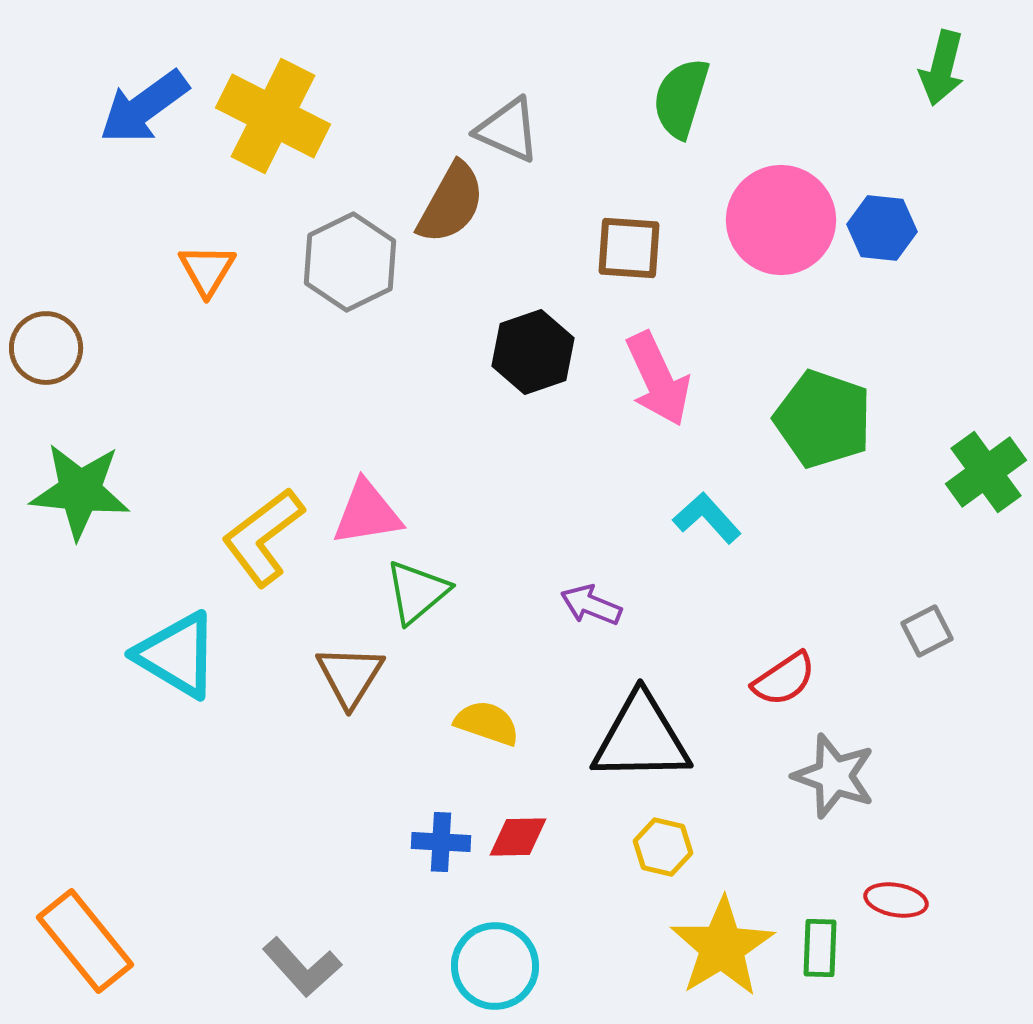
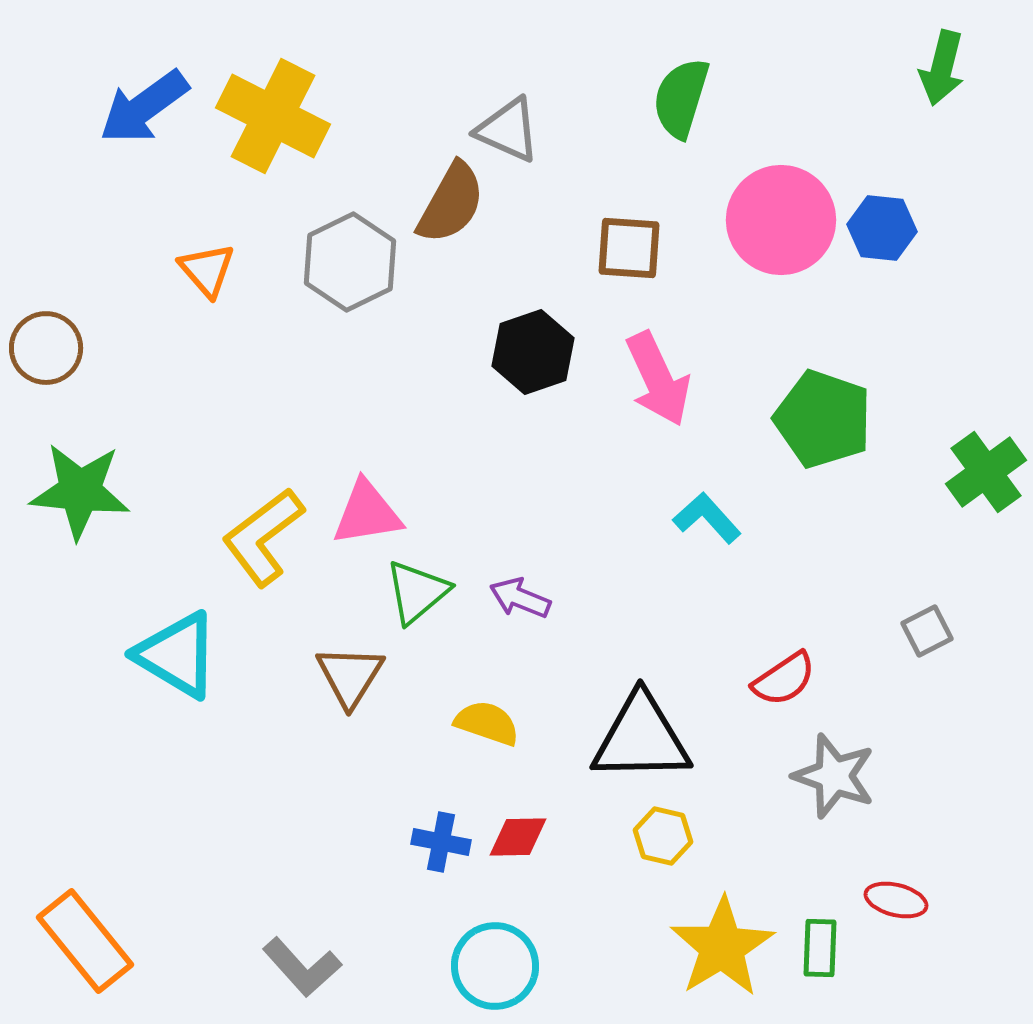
orange triangle: rotated 12 degrees counterclockwise
purple arrow: moved 71 px left, 7 px up
blue cross: rotated 8 degrees clockwise
yellow hexagon: moved 11 px up
red ellipse: rotated 4 degrees clockwise
